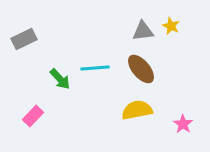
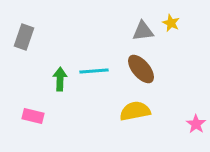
yellow star: moved 3 px up
gray rectangle: moved 2 px up; rotated 45 degrees counterclockwise
cyan line: moved 1 px left, 3 px down
green arrow: rotated 135 degrees counterclockwise
yellow semicircle: moved 2 px left, 1 px down
pink rectangle: rotated 60 degrees clockwise
pink star: moved 13 px right
